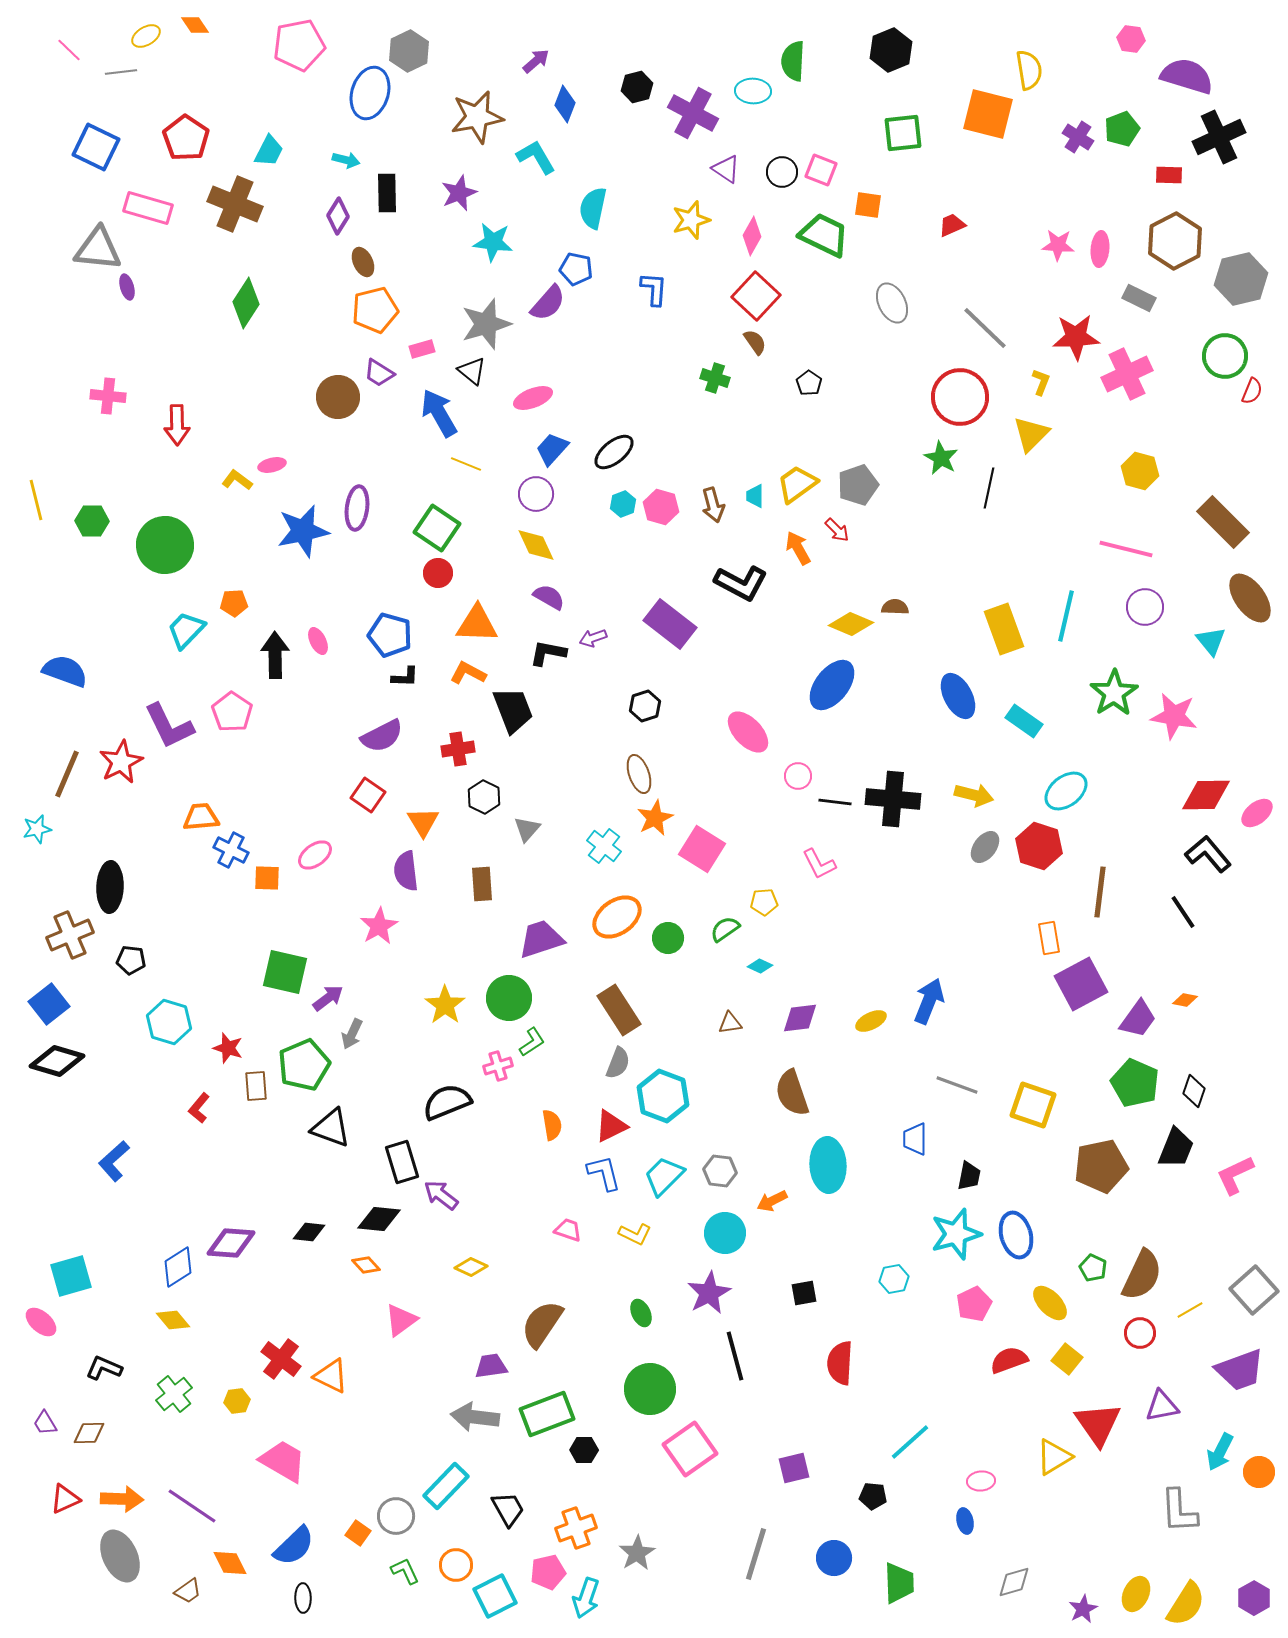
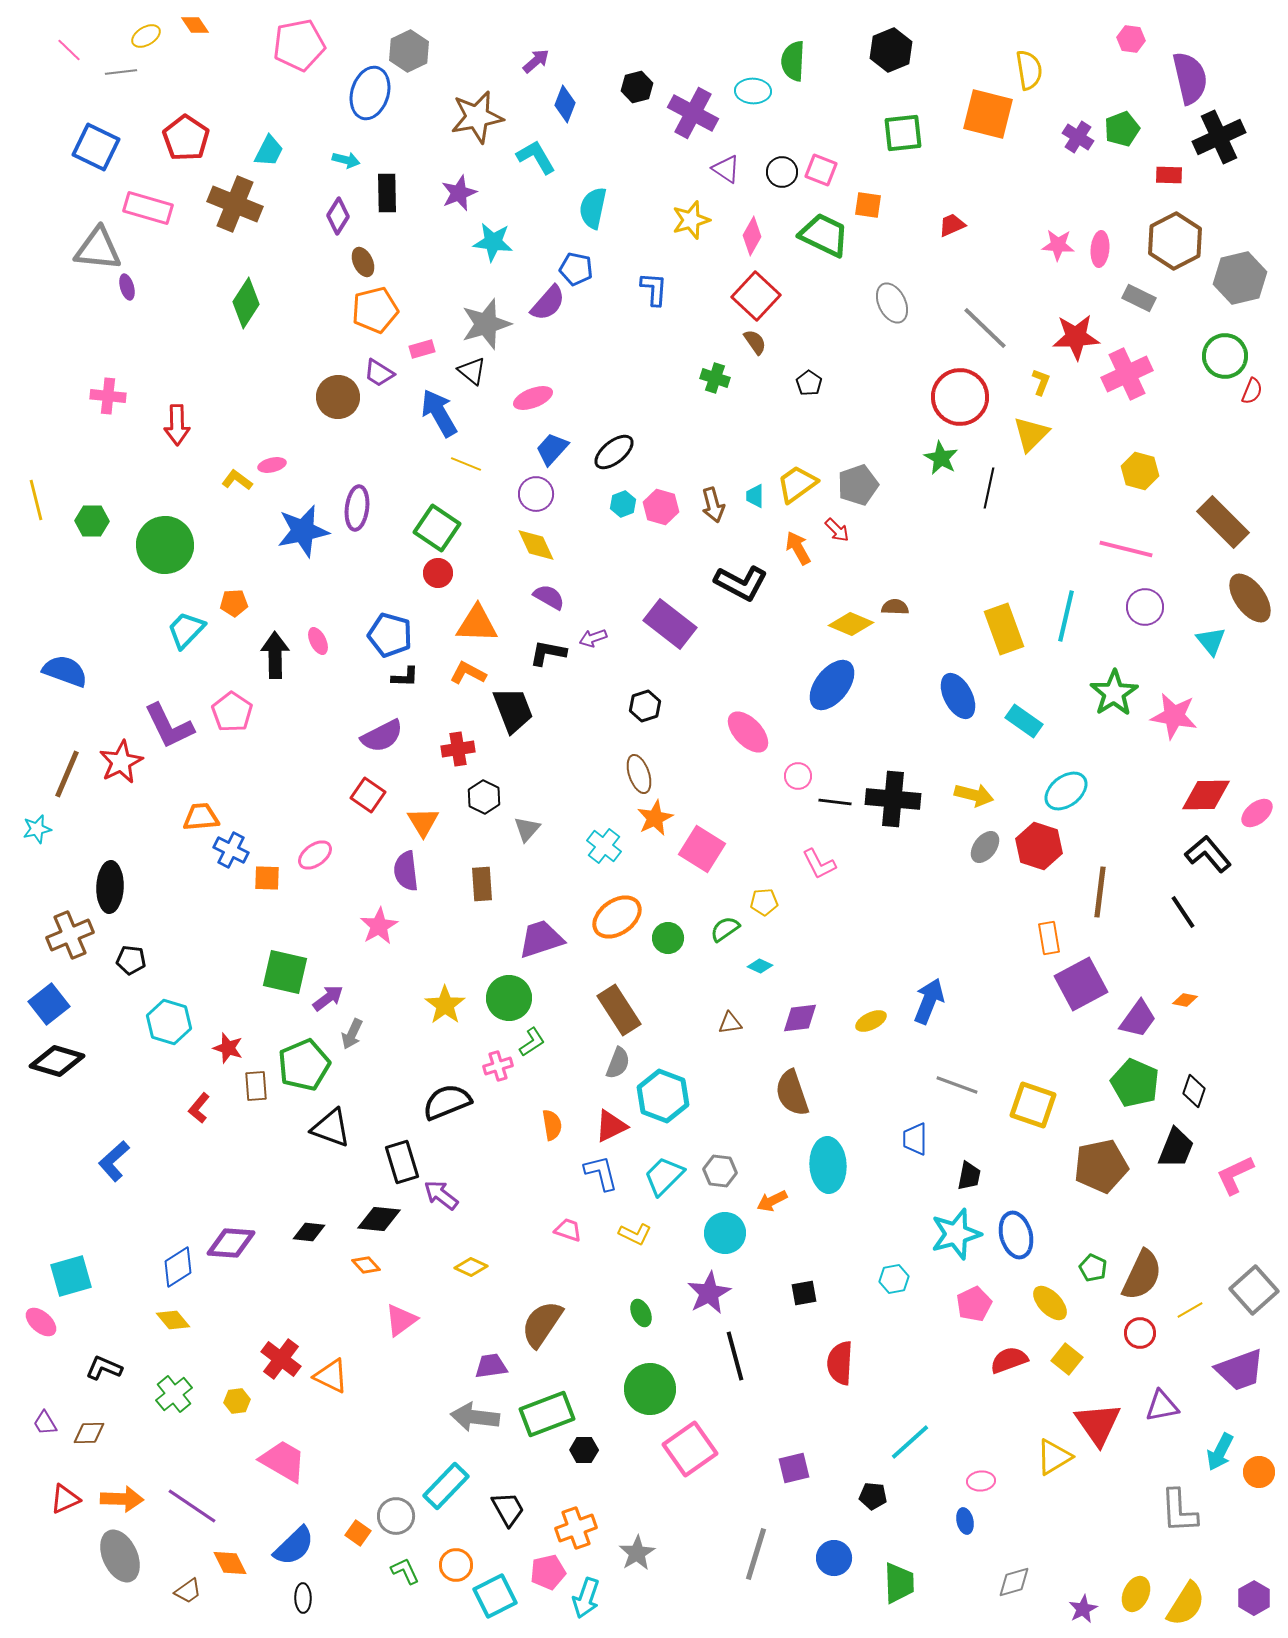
purple semicircle at (1187, 76): moved 3 px right, 2 px down; rotated 60 degrees clockwise
gray hexagon at (1241, 279): moved 1 px left, 1 px up
blue L-shape at (604, 1173): moved 3 px left
